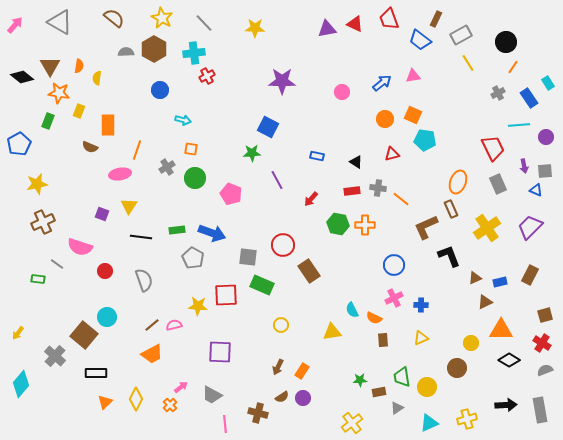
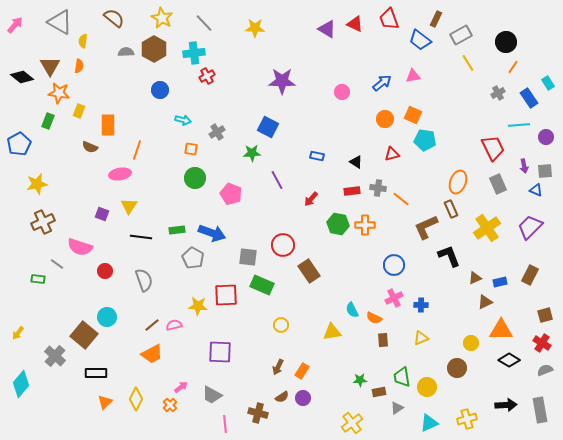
purple triangle at (327, 29): rotated 42 degrees clockwise
yellow semicircle at (97, 78): moved 14 px left, 37 px up
gray cross at (167, 167): moved 50 px right, 35 px up
